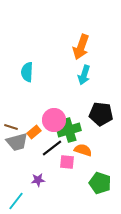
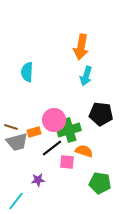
orange arrow: rotated 10 degrees counterclockwise
cyan arrow: moved 2 px right, 1 px down
orange rectangle: rotated 24 degrees clockwise
orange semicircle: moved 1 px right, 1 px down
green pentagon: rotated 10 degrees counterclockwise
